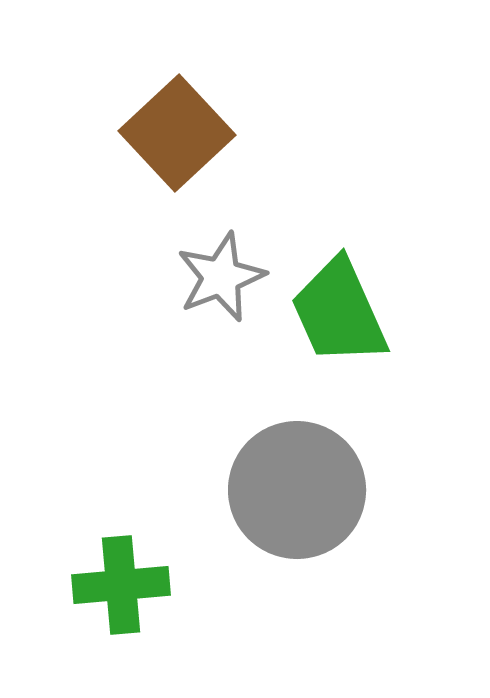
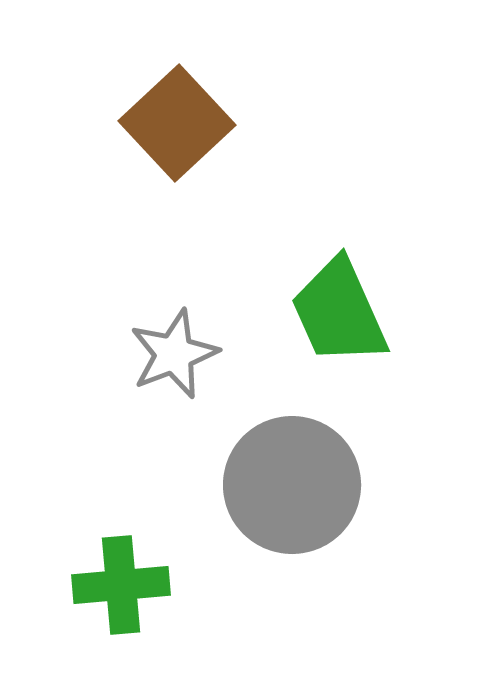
brown square: moved 10 px up
gray star: moved 47 px left, 77 px down
gray circle: moved 5 px left, 5 px up
